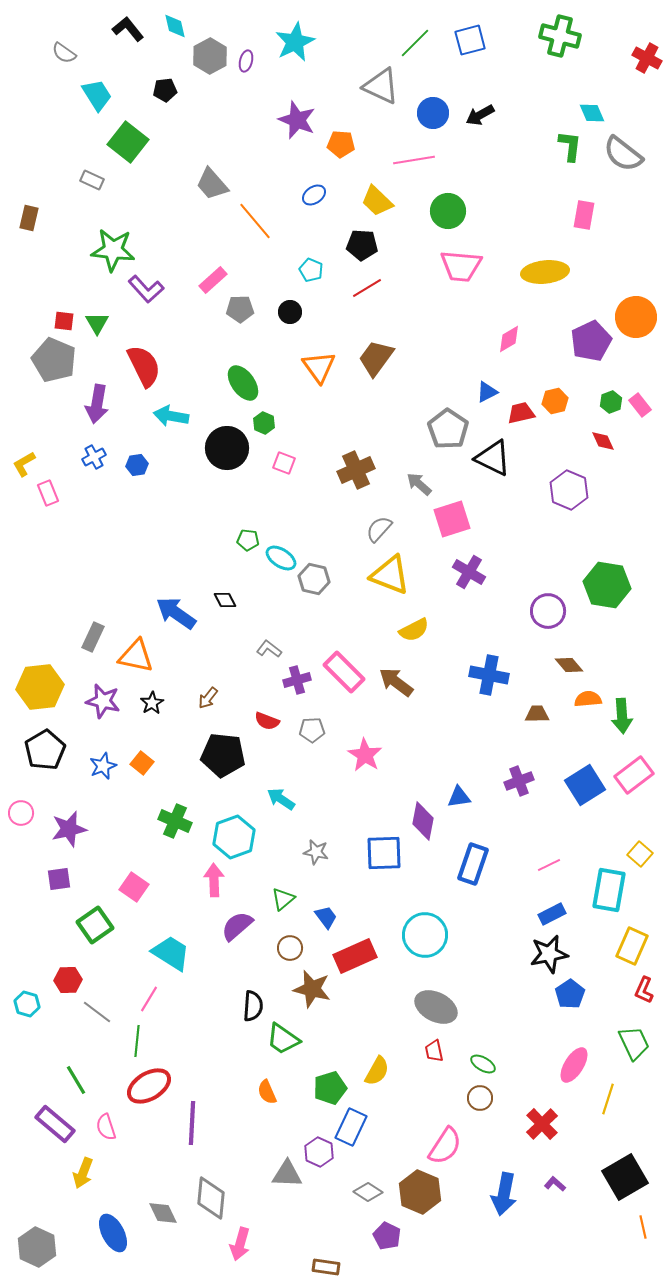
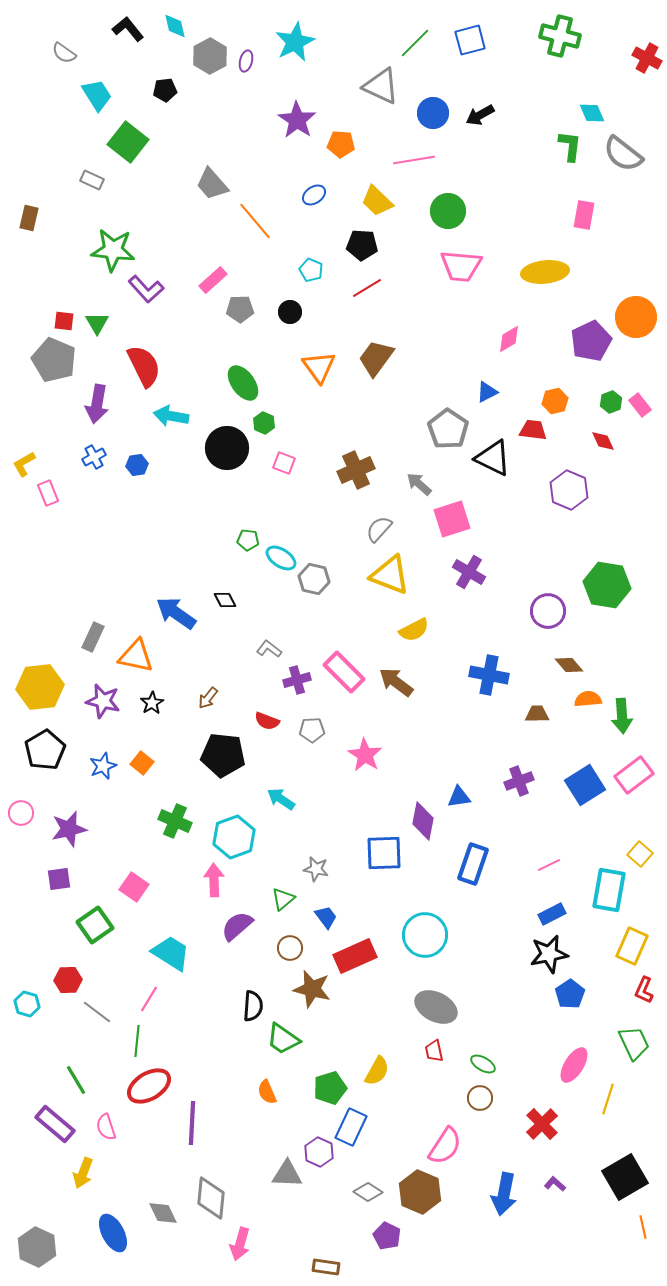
purple star at (297, 120): rotated 12 degrees clockwise
red trapezoid at (521, 413): moved 12 px right, 17 px down; rotated 20 degrees clockwise
gray star at (316, 852): moved 17 px down
